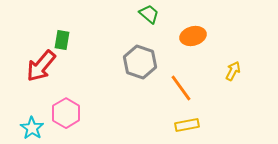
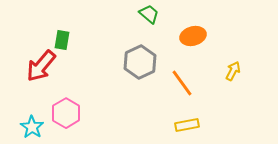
gray hexagon: rotated 16 degrees clockwise
orange line: moved 1 px right, 5 px up
cyan star: moved 1 px up
